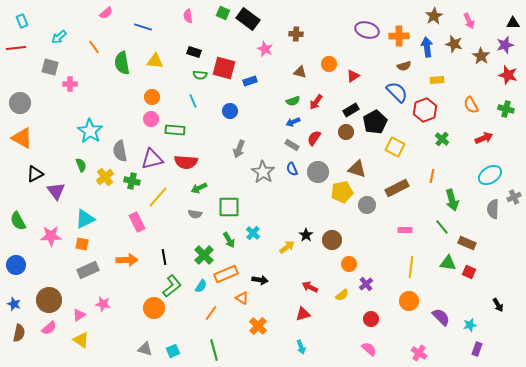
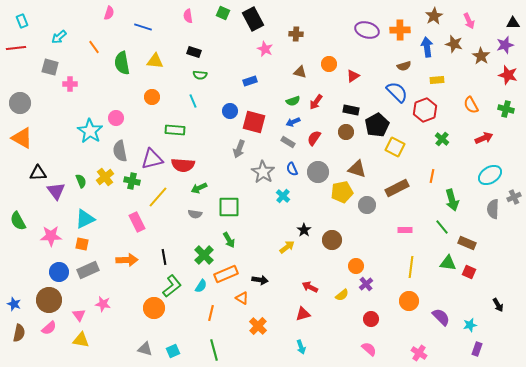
pink semicircle at (106, 13): moved 3 px right; rotated 32 degrees counterclockwise
black rectangle at (248, 19): moved 5 px right; rotated 25 degrees clockwise
orange cross at (399, 36): moved 1 px right, 6 px up
red square at (224, 68): moved 30 px right, 54 px down
black rectangle at (351, 110): rotated 42 degrees clockwise
pink circle at (151, 119): moved 35 px left, 1 px up
black pentagon at (375, 122): moved 2 px right, 3 px down
gray rectangle at (292, 145): moved 4 px left, 3 px up
red semicircle at (186, 162): moved 3 px left, 3 px down
green semicircle at (81, 165): moved 16 px down
black triangle at (35, 174): moved 3 px right, 1 px up; rotated 24 degrees clockwise
cyan cross at (253, 233): moved 30 px right, 37 px up
black star at (306, 235): moved 2 px left, 5 px up
orange circle at (349, 264): moved 7 px right, 2 px down
blue circle at (16, 265): moved 43 px right, 7 px down
orange line at (211, 313): rotated 21 degrees counterclockwise
pink triangle at (79, 315): rotated 32 degrees counterclockwise
yellow triangle at (81, 340): rotated 24 degrees counterclockwise
